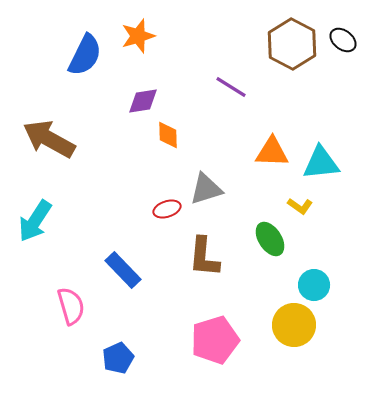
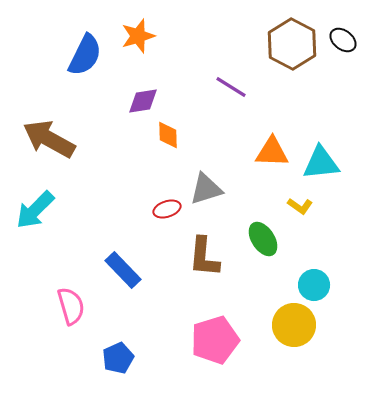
cyan arrow: moved 11 px up; rotated 12 degrees clockwise
green ellipse: moved 7 px left
